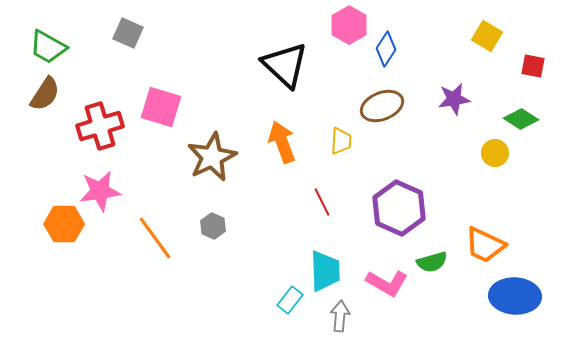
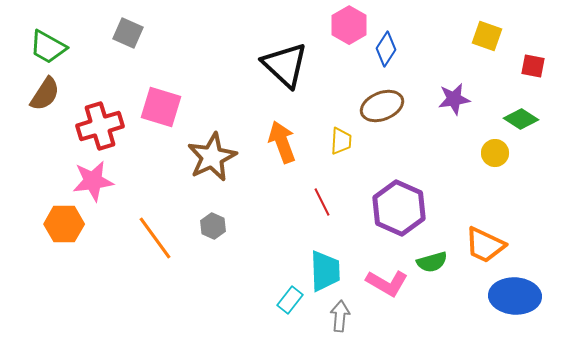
yellow square: rotated 12 degrees counterclockwise
pink star: moved 7 px left, 10 px up
